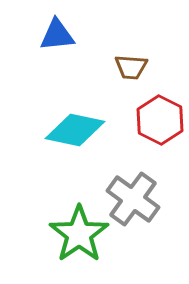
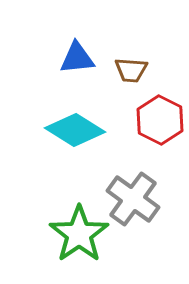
blue triangle: moved 20 px right, 23 px down
brown trapezoid: moved 3 px down
cyan diamond: rotated 20 degrees clockwise
